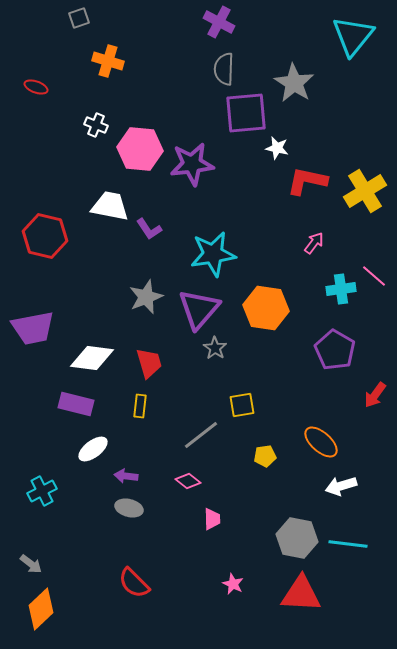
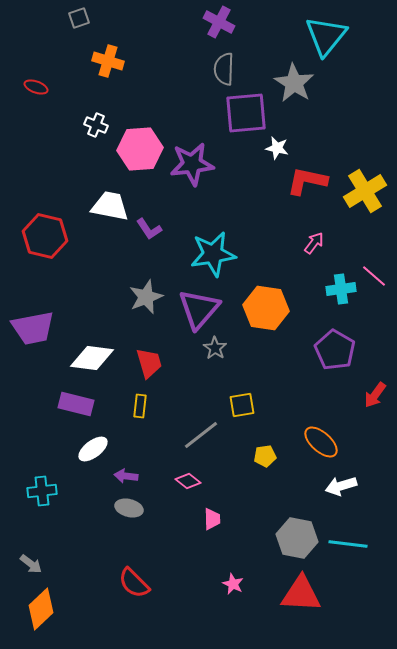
cyan triangle at (353, 36): moved 27 px left
pink hexagon at (140, 149): rotated 9 degrees counterclockwise
cyan cross at (42, 491): rotated 20 degrees clockwise
